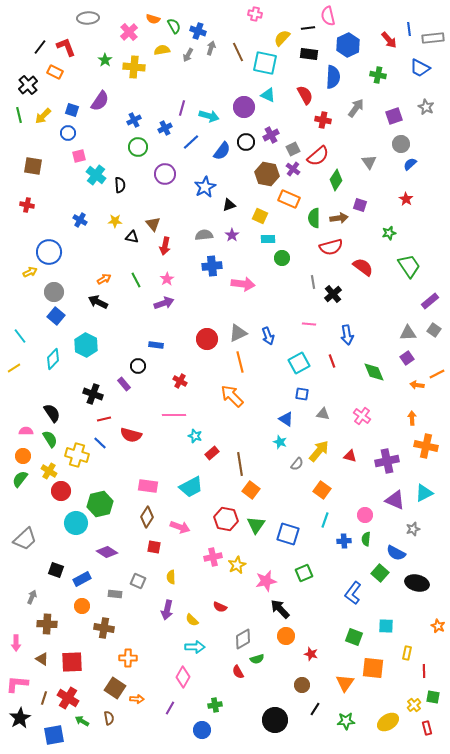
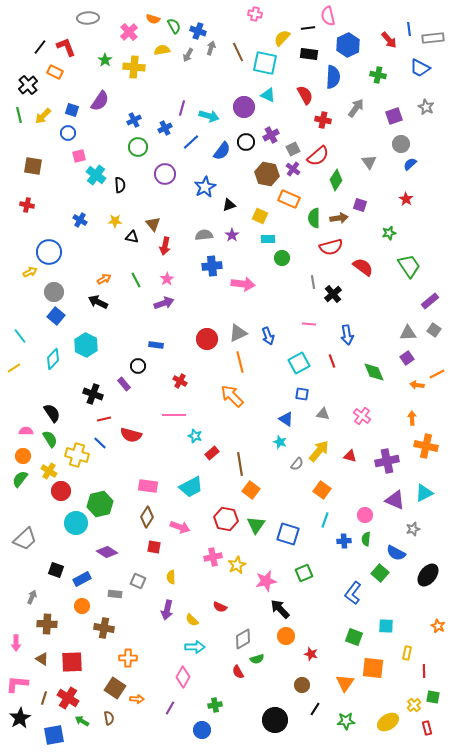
black ellipse at (417, 583): moved 11 px right, 8 px up; rotated 65 degrees counterclockwise
